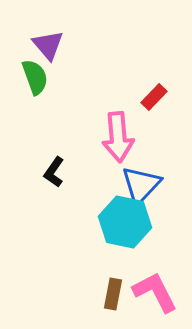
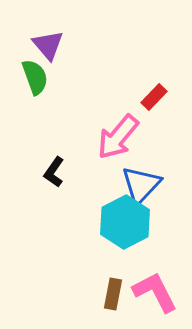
pink arrow: rotated 45 degrees clockwise
cyan hexagon: rotated 21 degrees clockwise
